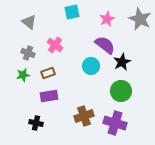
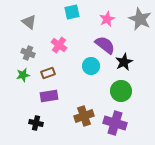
pink cross: moved 4 px right
black star: moved 2 px right
